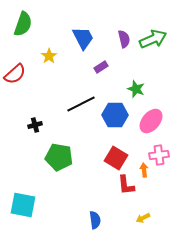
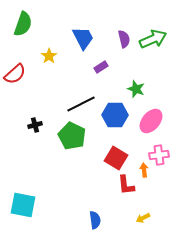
green pentagon: moved 13 px right, 21 px up; rotated 16 degrees clockwise
